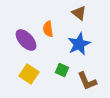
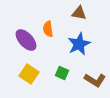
brown triangle: rotated 28 degrees counterclockwise
green square: moved 3 px down
brown L-shape: moved 8 px right, 1 px up; rotated 35 degrees counterclockwise
